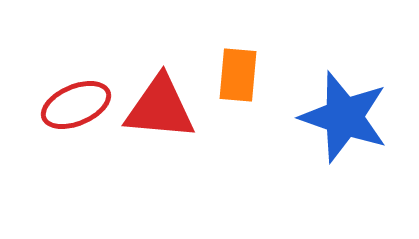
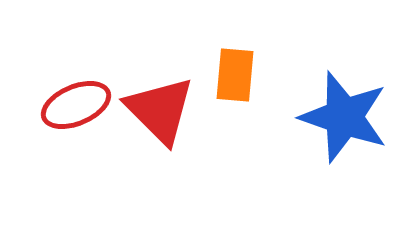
orange rectangle: moved 3 px left
red triangle: moved 2 px down; rotated 40 degrees clockwise
